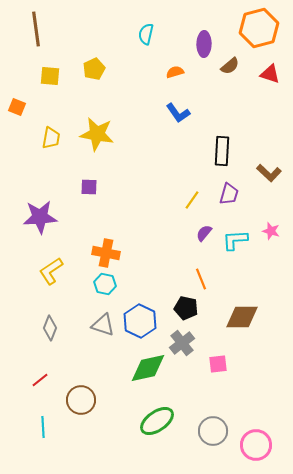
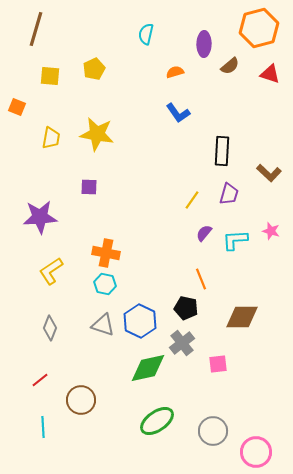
brown line: rotated 24 degrees clockwise
pink circle: moved 7 px down
